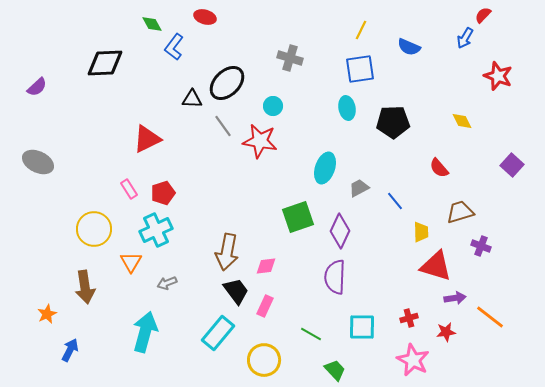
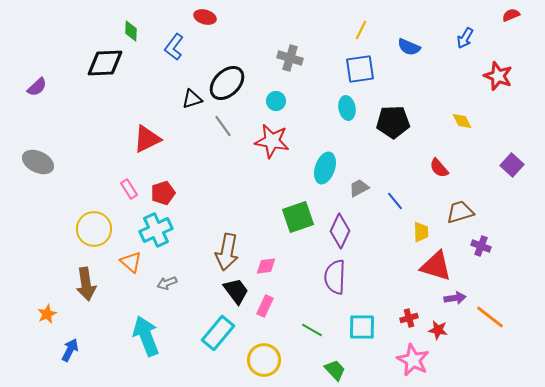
red semicircle at (483, 15): moved 28 px right; rotated 24 degrees clockwise
green diamond at (152, 24): moved 21 px left, 7 px down; rotated 30 degrees clockwise
black triangle at (192, 99): rotated 20 degrees counterclockwise
cyan circle at (273, 106): moved 3 px right, 5 px up
red star at (260, 141): moved 12 px right
orange triangle at (131, 262): rotated 20 degrees counterclockwise
brown arrow at (85, 287): moved 1 px right, 3 px up
cyan arrow at (145, 332): moved 1 px right, 4 px down; rotated 36 degrees counterclockwise
red star at (446, 332): moved 8 px left, 2 px up; rotated 18 degrees clockwise
green line at (311, 334): moved 1 px right, 4 px up
